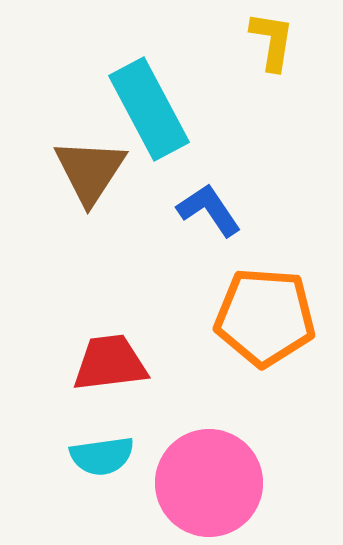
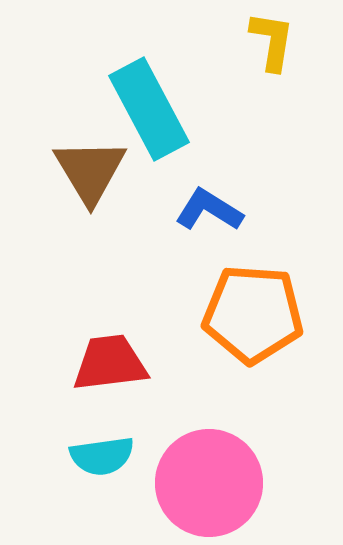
brown triangle: rotated 4 degrees counterclockwise
blue L-shape: rotated 24 degrees counterclockwise
orange pentagon: moved 12 px left, 3 px up
